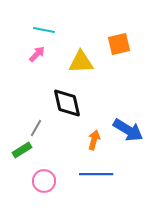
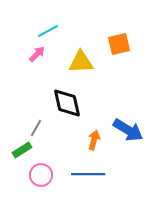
cyan line: moved 4 px right, 1 px down; rotated 40 degrees counterclockwise
blue line: moved 8 px left
pink circle: moved 3 px left, 6 px up
